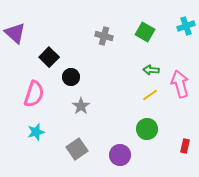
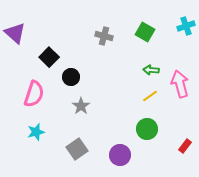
yellow line: moved 1 px down
red rectangle: rotated 24 degrees clockwise
